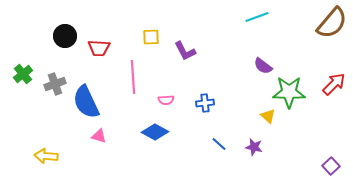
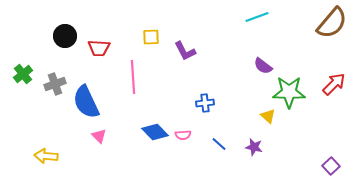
pink semicircle: moved 17 px right, 35 px down
blue diamond: rotated 16 degrees clockwise
pink triangle: rotated 28 degrees clockwise
